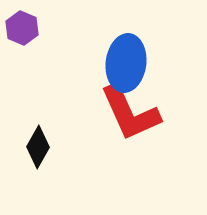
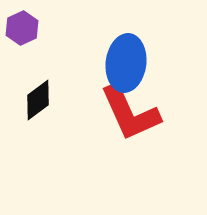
purple hexagon: rotated 12 degrees clockwise
black diamond: moved 47 px up; rotated 24 degrees clockwise
